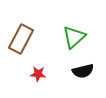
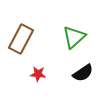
black semicircle: moved 2 px down; rotated 20 degrees counterclockwise
